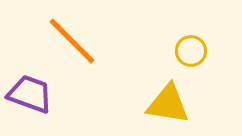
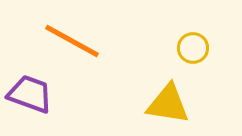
orange line: rotated 16 degrees counterclockwise
yellow circle: moved 2 px right, 3 px up
